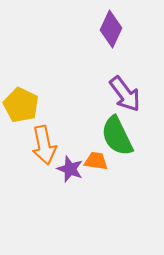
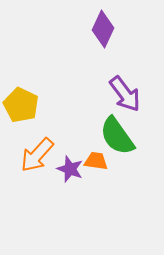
purple diamond: moved 8 px left
green semicircle: rotated 9 degrees counterclockwise
orange arrow: moved 7 px left, 10 px down; rotated 54 degrees clockwise
